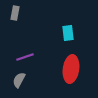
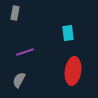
purple line: moved 5 px up
red ellipse: moved 2 px right, 2 px down
